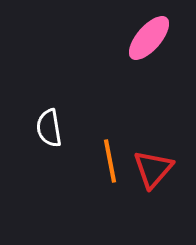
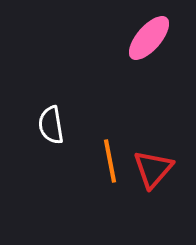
white semicircle: moved 2 px right, 3 px up
